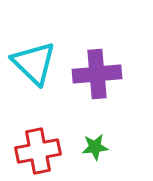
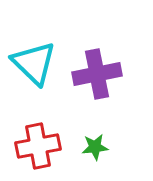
purple cross: rotated 6 degrees counterclockwise
red cross: moved 5 px up
